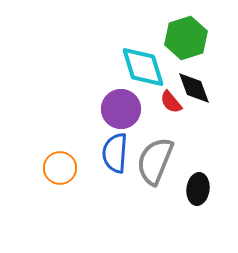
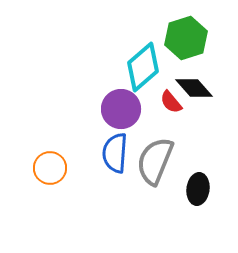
cyan diamond: rotated 66 degrees clockwise
black diamond: rotated 21 degrees counterclockwise
orange circle: moved 10 px left
